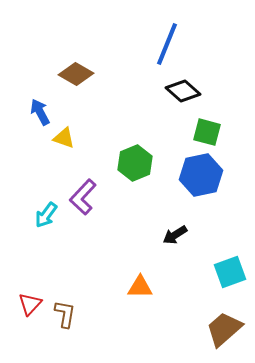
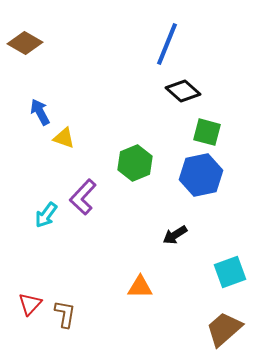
brown diamond: moved 51 px left, 31 px up
